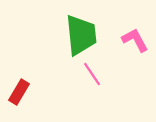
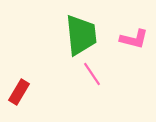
pink L-shape: moved 1 px left, 1 px up; rotated 132 degrees clockwise
